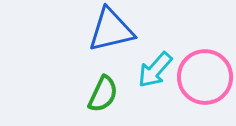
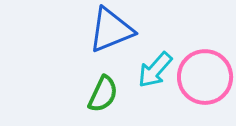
blue triangle: rotated 9 degrees counterclockwise
